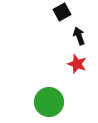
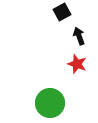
green circle: moved 1 px right, 1 px down
